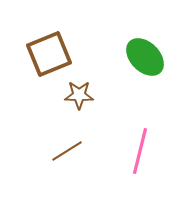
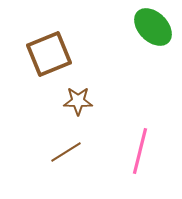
green ellipse: moved 8 px right, 30 px up
brown star: moved 1 px left, 6 px down
brown line: moved 1 px left, 1 px down
